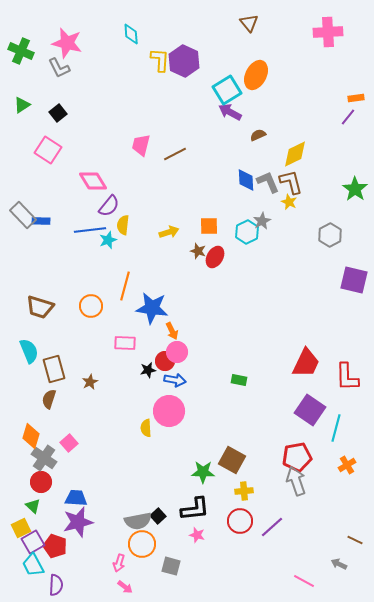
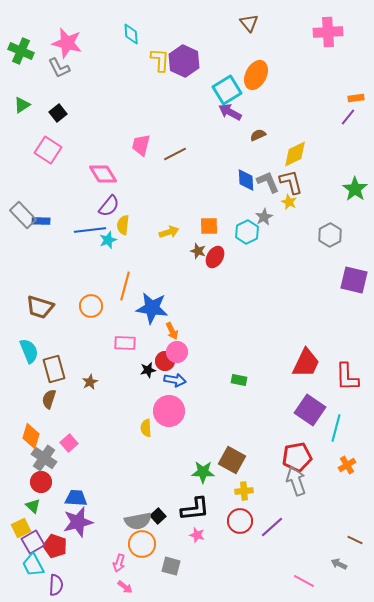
pink diamond at (93, 181): moved 10 px right, 7 px up
gray star at (262, 221): moved 2 px right, 4 px up
